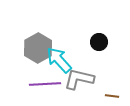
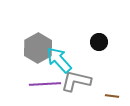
gray L-shape: moved 3 px left, 2 px down
